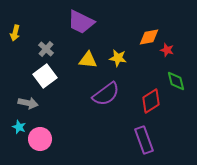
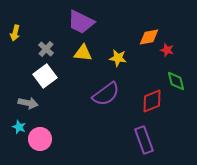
yellow triangle: moved 5 px left, 7 px up
red diamond: moved 1 px right; rotated 10 degrees clockwise
